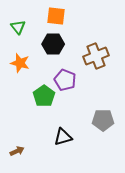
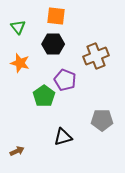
gray pentagon: moved 1 px left
